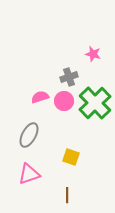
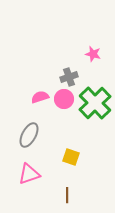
pink circle: moved 2 px up
